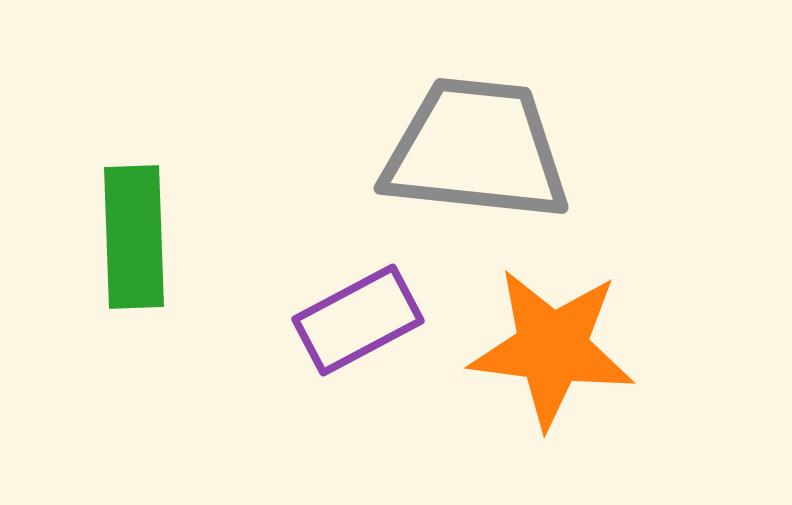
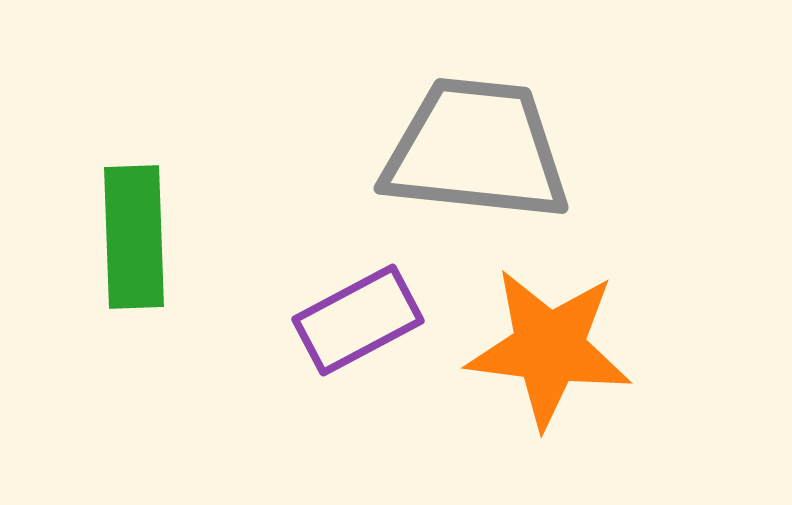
orange star: moved 3 px left
